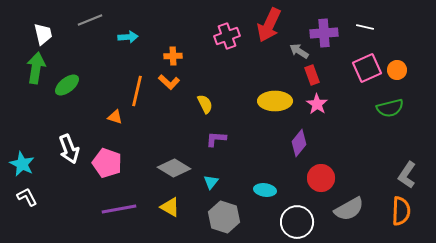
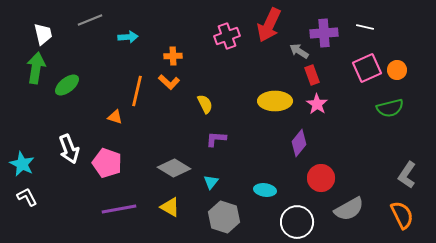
orange semicircle: moved 1 px right, 4 px down; rotated 28 degrees counterclockwise
